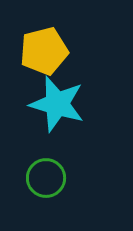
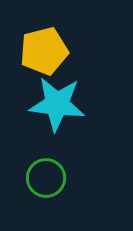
cyan star: rotated 10 degrees counterclockwise
